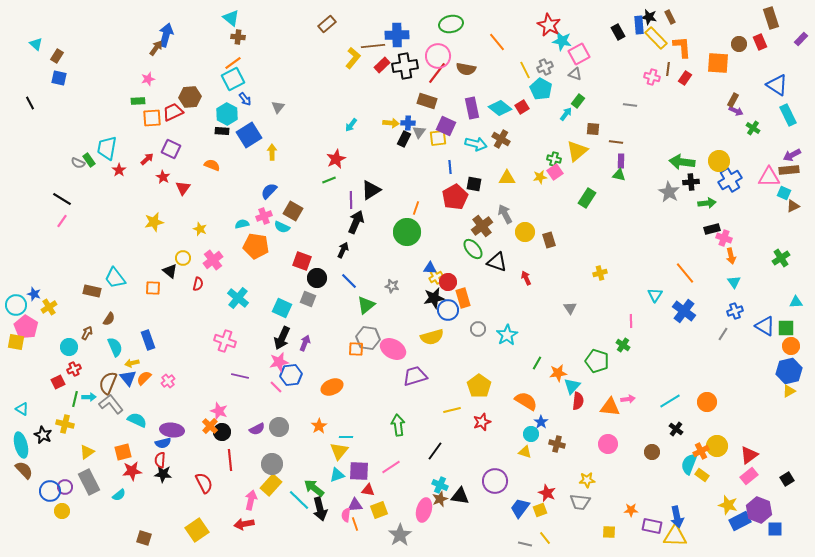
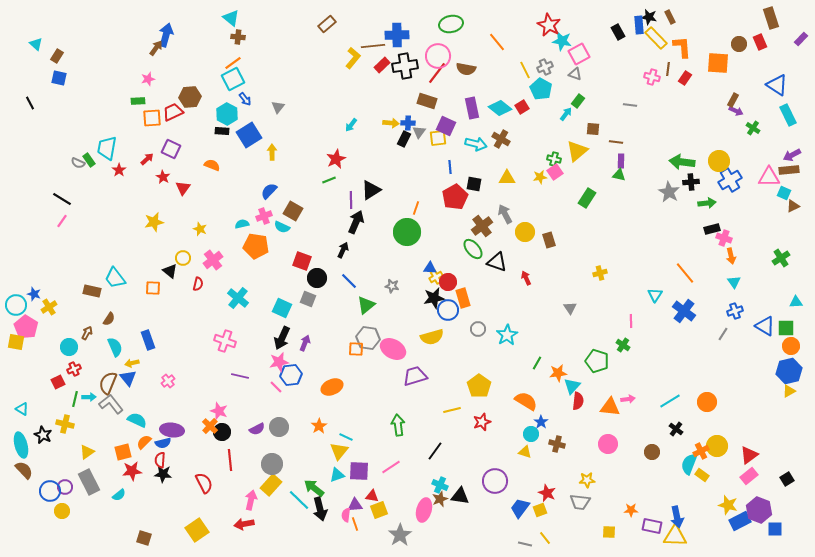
orange semicircle at (144, 378): moved 64 px down
cyan line at (346, 437): rotated 24 degrees clockwise
red triangle at (368, 490): moved 4 px right, 6 px down
